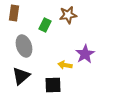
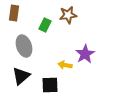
black square: moved 3 px left
